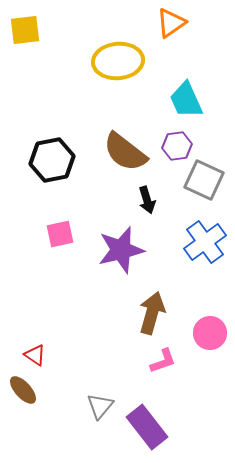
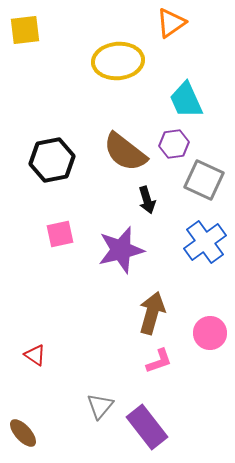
purple hexagon: moved 3 px left, 2 px up
pink L-shape: moved 4 px left
brown ellipse: moved 43 px down
